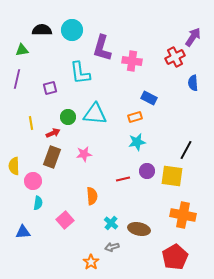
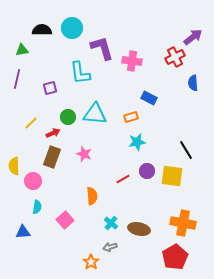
cyan circle: moved 2 px up
purple arrow: rotated 18 degrees clockwise
purple L-shape: rotated 148 degrees clockwise
orange rectangle: moved 4 px left
yellow line: rotated 56 degrees clockwise
black line: rotated 60 degrees counterclockwise
pink star: rotated 28 degrees clockwise
red line: rotated 16 degrees counterclockwise
cyan semicircle: moved 1 px left, 4 px down
orange cross: moved 8 px down
gray arrow: moved 2 px left
